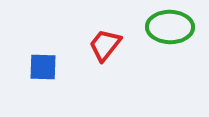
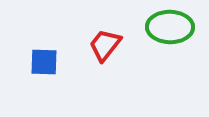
blue square: moved 1 px right, 5 px up
